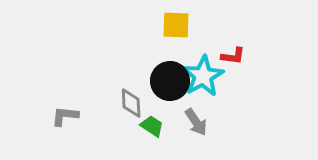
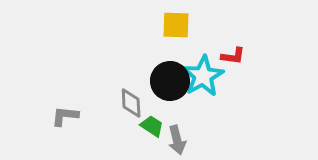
gray arrow: moved 19 px left, 18 px down; rotated 20 degrees clockwise
